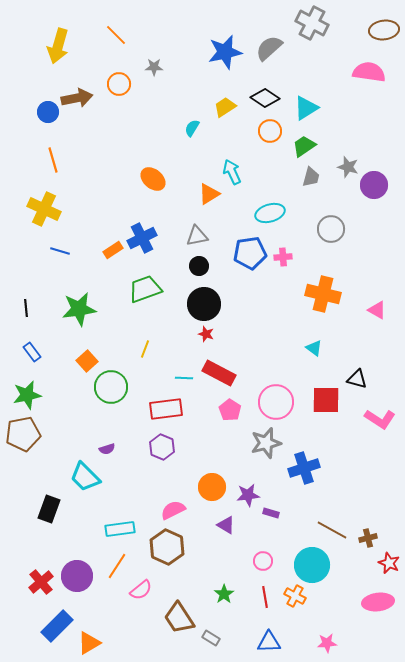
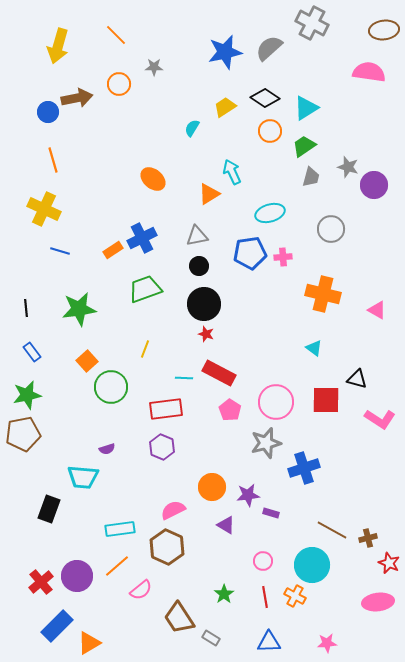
cyan trapezoid at (85, 477): moved 2 px left; rotated 40 degrees counterclockwise
orange line at (117, 566): rotated 16 degrees clockwise
